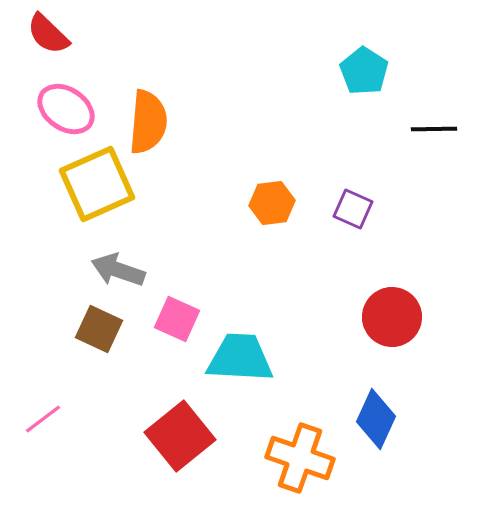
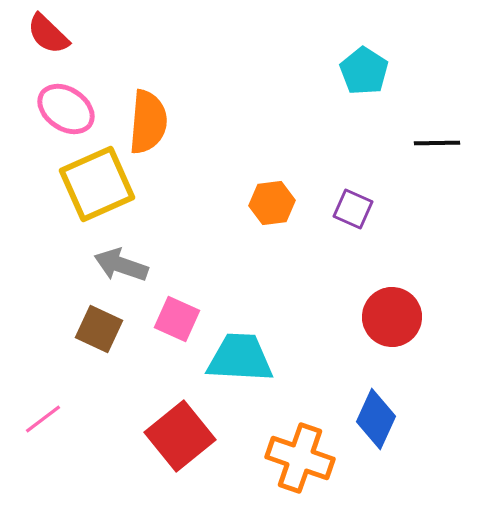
black line: moved 3 px right, 14 px down
gray arrow: moved 3 px right, 5 px up
